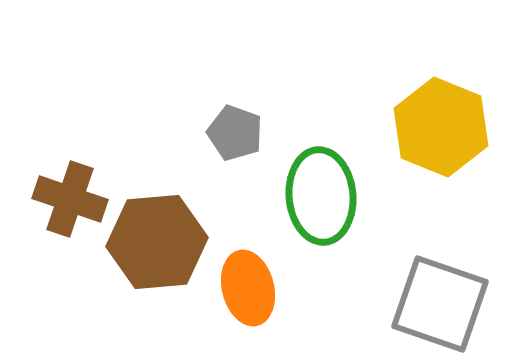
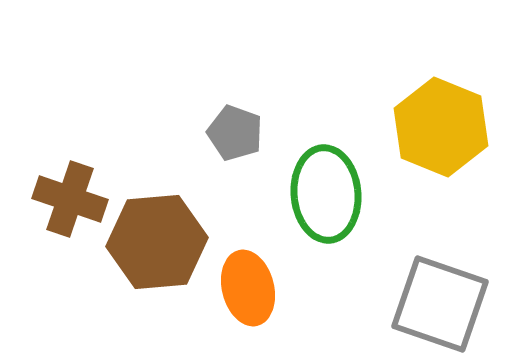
green ellipse: moved 5 px right, 2 px up
